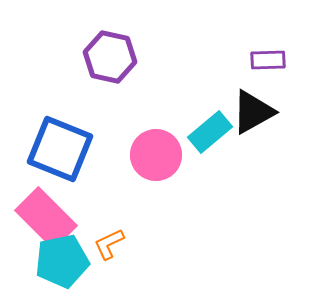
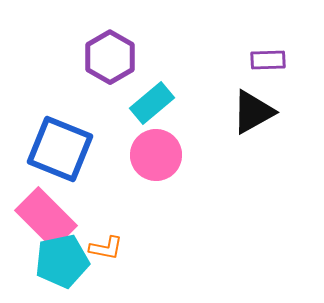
purple hexagon: rotated 18 degrees clockwise
cyan rectangle: moved 58 px left, 29 px up
orange L-shape: moved 3 px left, 4 px down; rotated 144 degrees counterclockwise
